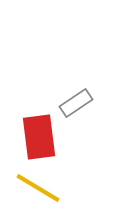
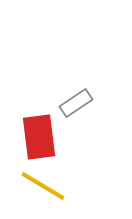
yellow line: moved 5 px right, 2 px up
